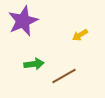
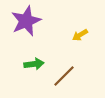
purple star: moved 3 px right
brown line: rotated 15 degrees counterclockwise
